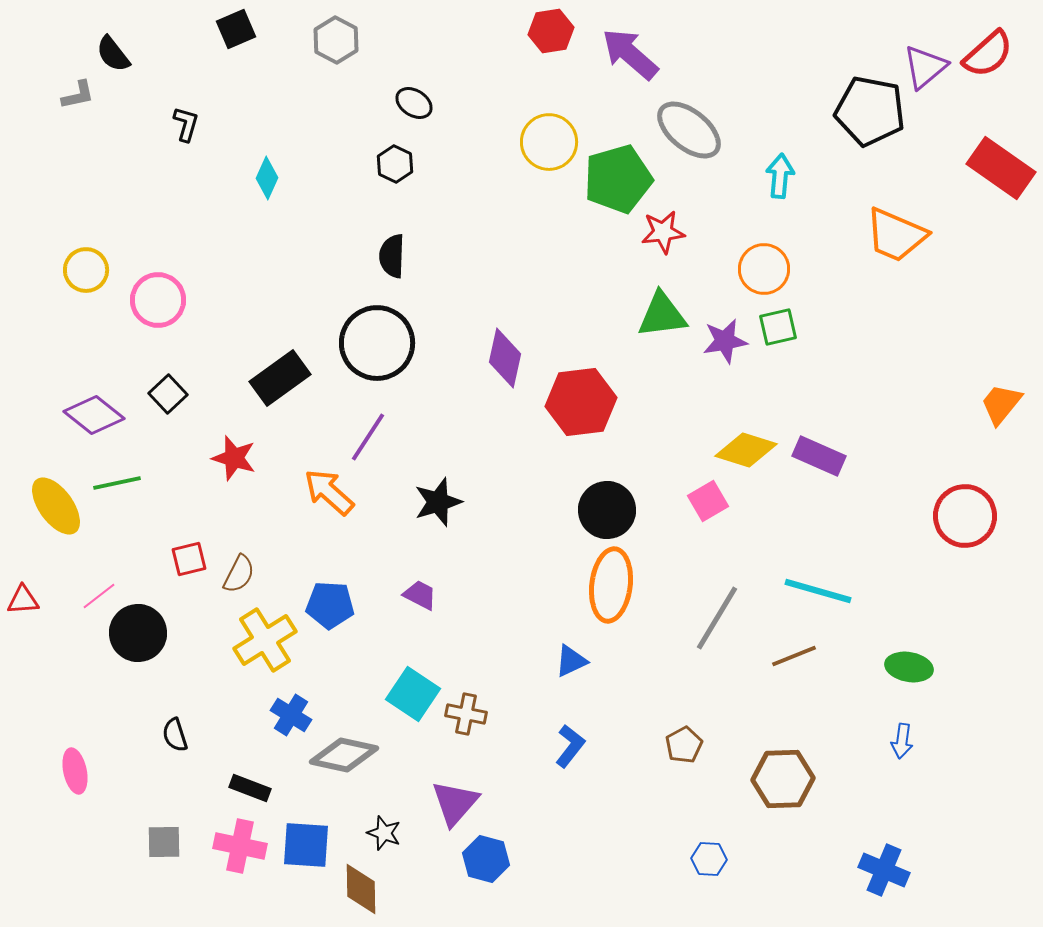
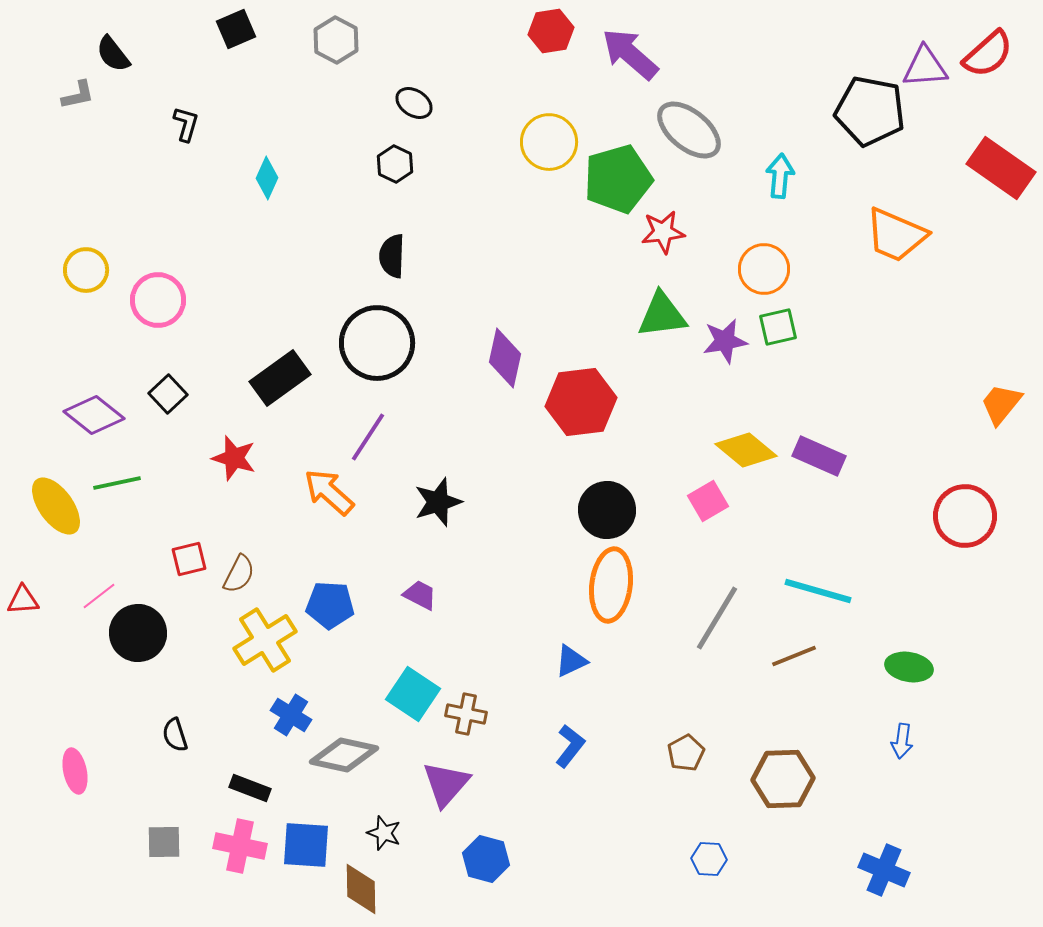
purple triangle at (925, 67): rotated 36 degrees clockwise
yellow diamond at (746, 450): rotated 22 degrees clockwise
brown pentagon at (684, 745): moved 2 px right, 8 px down
purple triangle at (455, 803): moved 9 px left, 19 px up
